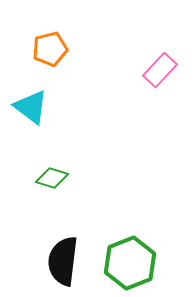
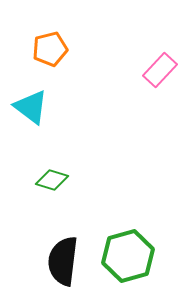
green diamond: moved 2 px down
green hexagon: moved 2 px left, 7 px up; rotated 6 degrees clockwise
